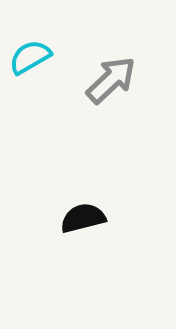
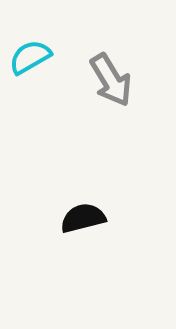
gray arrow: rotated 102 degrees clockwise
